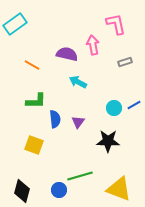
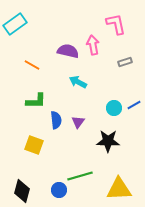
purple semicircle: moved 1 px right, 3 px up
blue semicircle: moved 1 px right, 1 px down
yellow triangle: rotated 24 degrees counterclockwise
